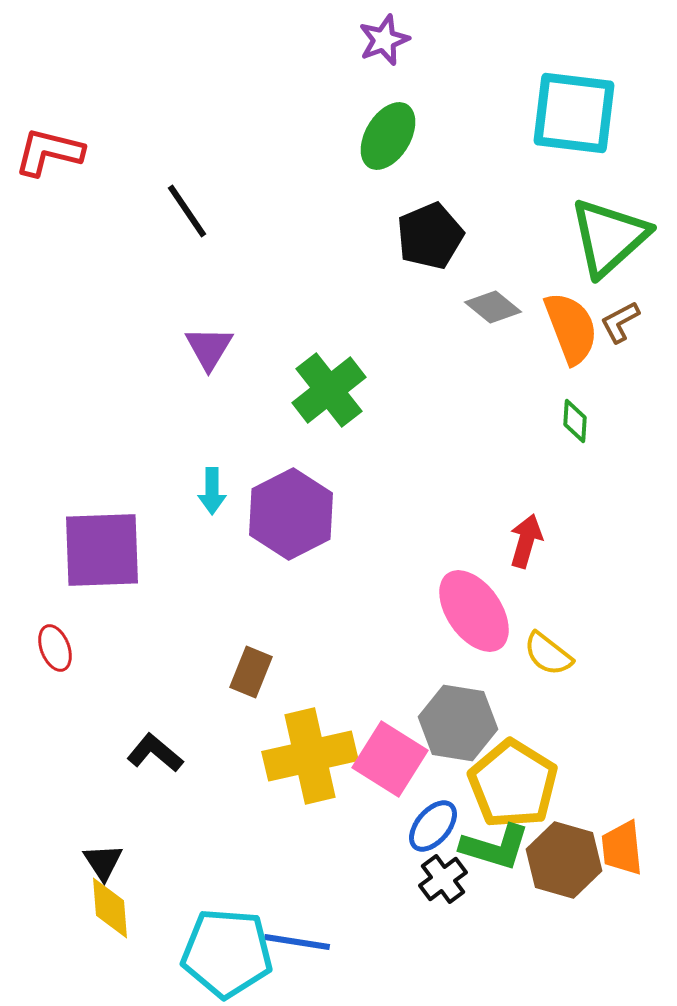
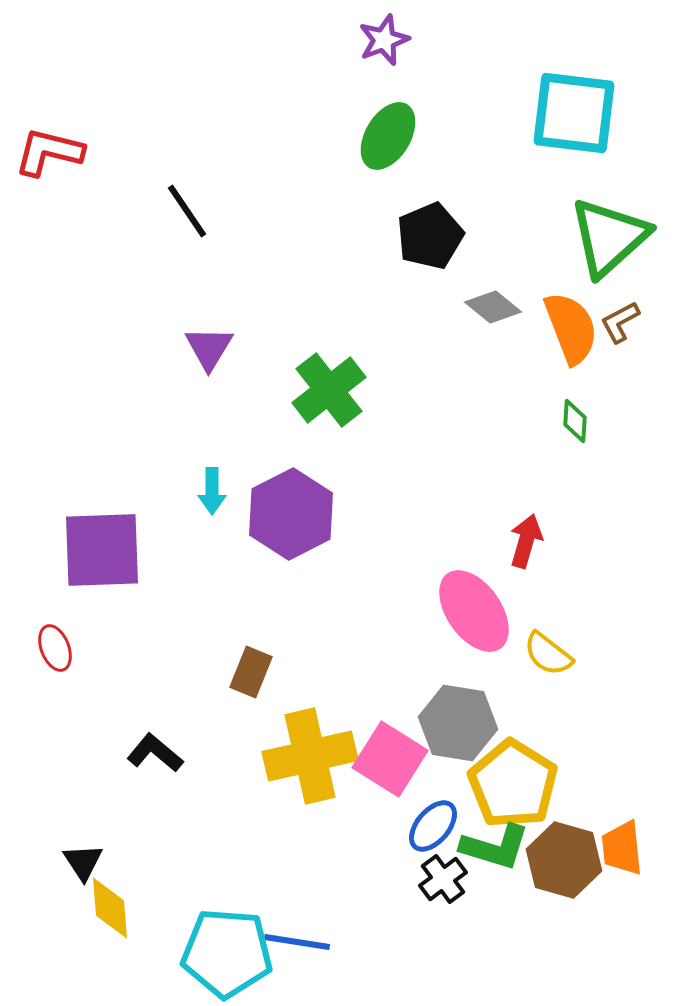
black triangle: moved 20 px left
